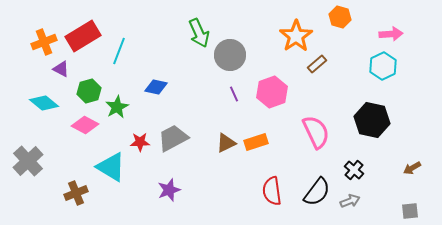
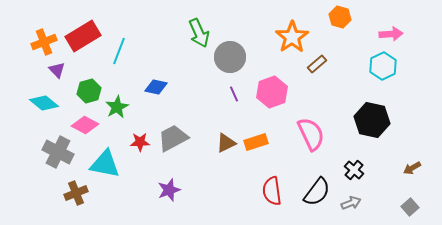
orange star: moved 4 px left, 1 px down
gray circle: moved 2 px down
purple triangle: moved 4 px left, 1 px down; rotated 18 degrees clockwise
pink semicircle: moved 5 px left, 2 px down
gray cross: moved 30 px right, 9 px up; rotated 20 degrees counterclockwise
cyan triangle: moved 6 px left, 3 px up; rotated 20 degrees counterclockwise
gray arrow: moved 1 px right, 2 px down
gray square: moved 4 px up; rotated 36 degrees counterclockwise
